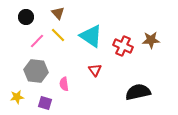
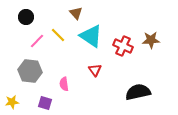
brown triangle: moved 18 px right
gray hexagon: moved 6 px left
yellow star: moved 5 px left, 5 px down
